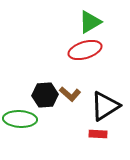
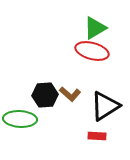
green triangle: moved 5 px right, 6 px down
red ellipse: moved 7 px right, 1 px down; rotated 32 degrees clockwise
red rectangle: moved 1 px left, 2 px down
